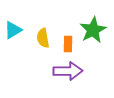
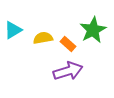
yellow semicircle: rotated 90 degrees clockwise
orange rectangle: rotated 49 degrees counterclockwise
purple arrow: rotated 16 degrees counterclockwise
